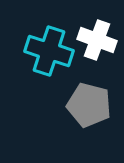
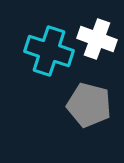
white cross: moved 1 px up
